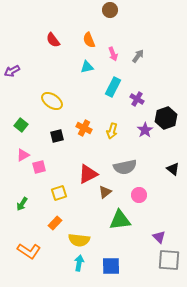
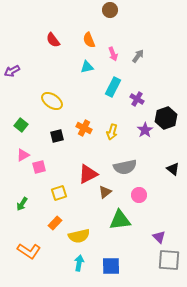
yellow arrow: moved 1 px down
yellow semicircle: moved 4 px up; rotated 20 degrees counterclockwise
